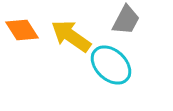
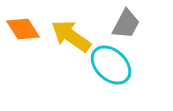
gray trapezoid: moved 4 px down
orange diamond: moved 1 px right, 1 px up
